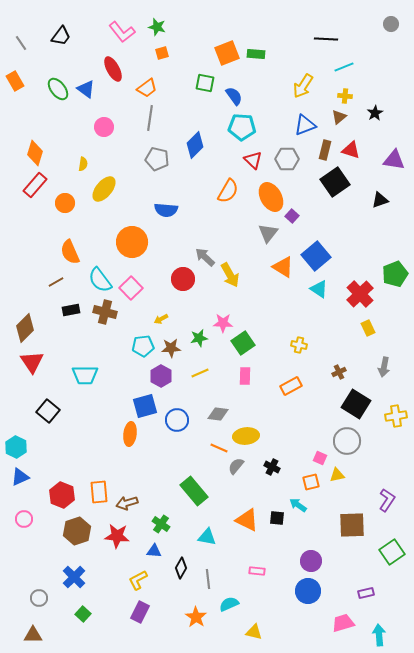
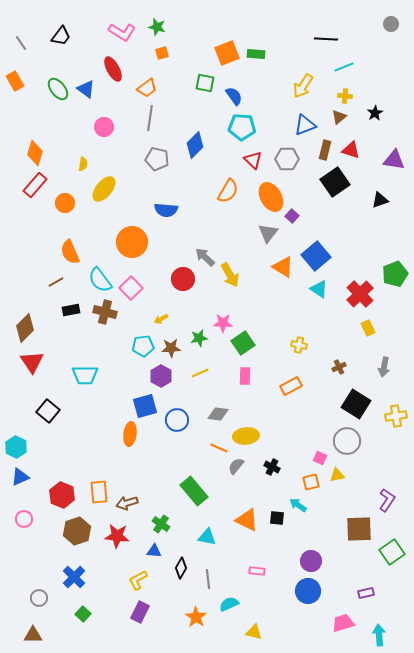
pink L-shape at (122, 32): rotated 20 degrees counterclockwise
brown cross at (339, 372): moved 5 px up
brown square at (352, 525): moved 7 px right, 4 px down
